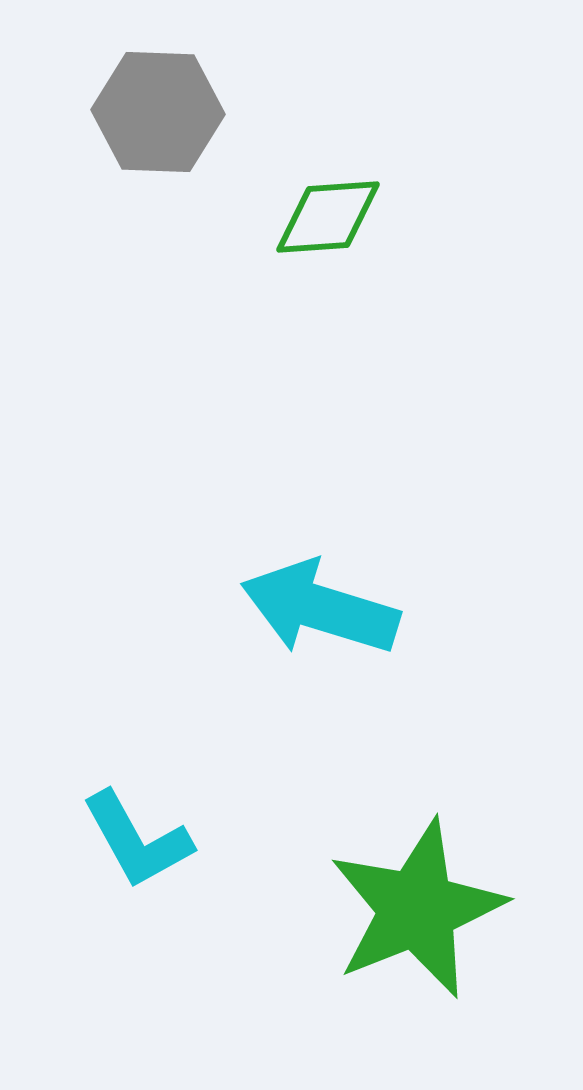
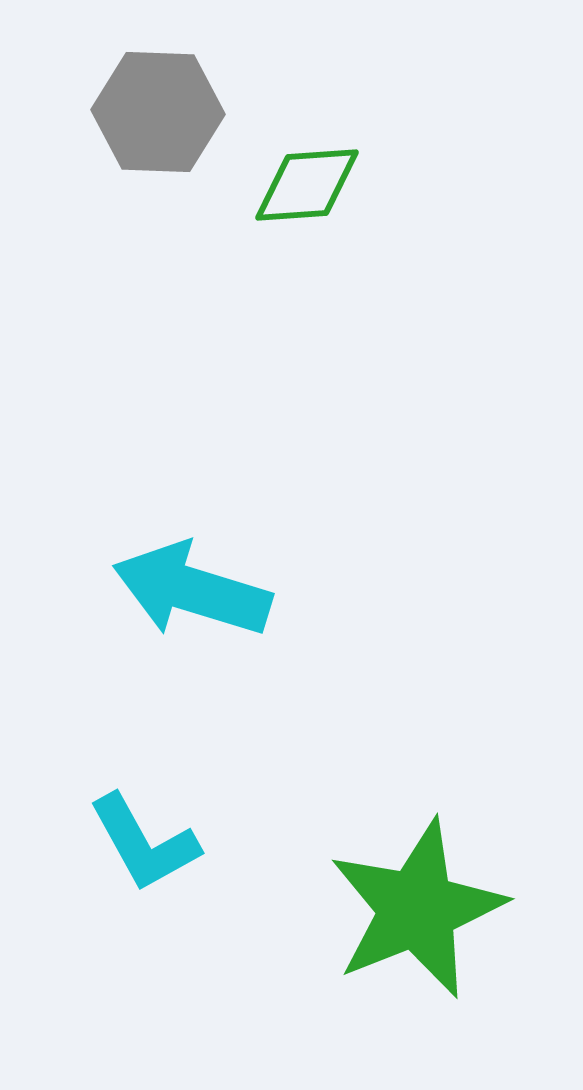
green diamond: moved 21 px left, 32 px up
cyan arrow: moved 128 px left, 18 px up
cyan L-shape: moved 7 px right, 3 px down
